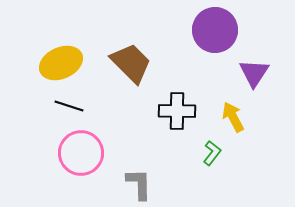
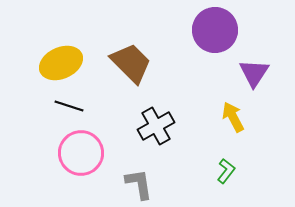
black cross: moved 21 px left, 15 px down; rotated 30 degrees counterclockwise
green L-shape: moved 14 px right, 18 px down
gray L-shape: rotated 8 degrees counterclockwise
